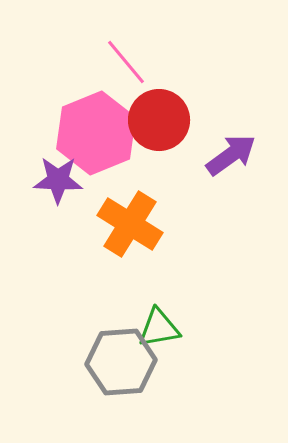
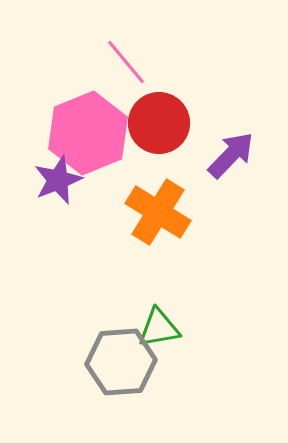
red circle: moved 3 px down
pink hexagon: moved 8 px left
purple arrow: rotated 10 degrees counterclockwise
purple star: rotated 24 degrees counterclockwise
orange cross: moved 28 px right, 12 px up
